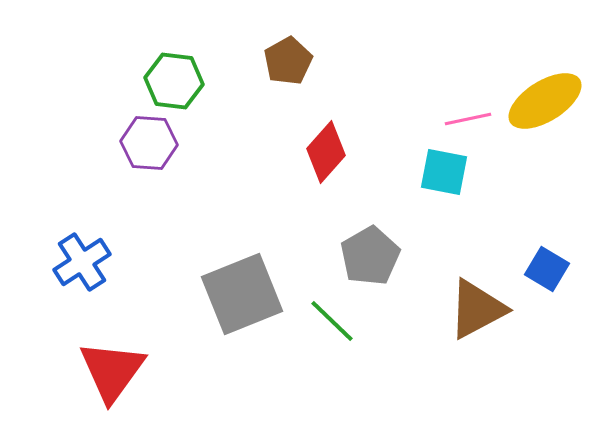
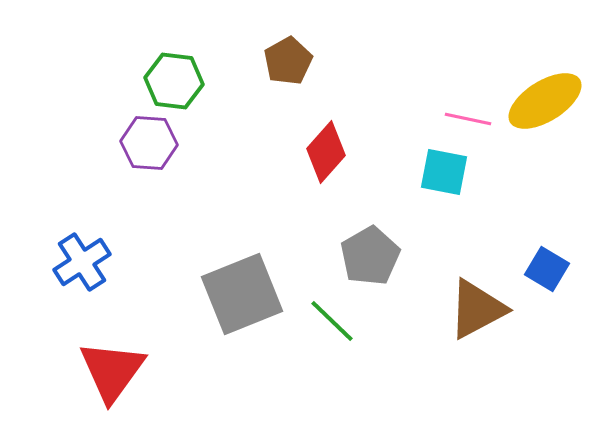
pink line: rotated 24 degrees clockwise
